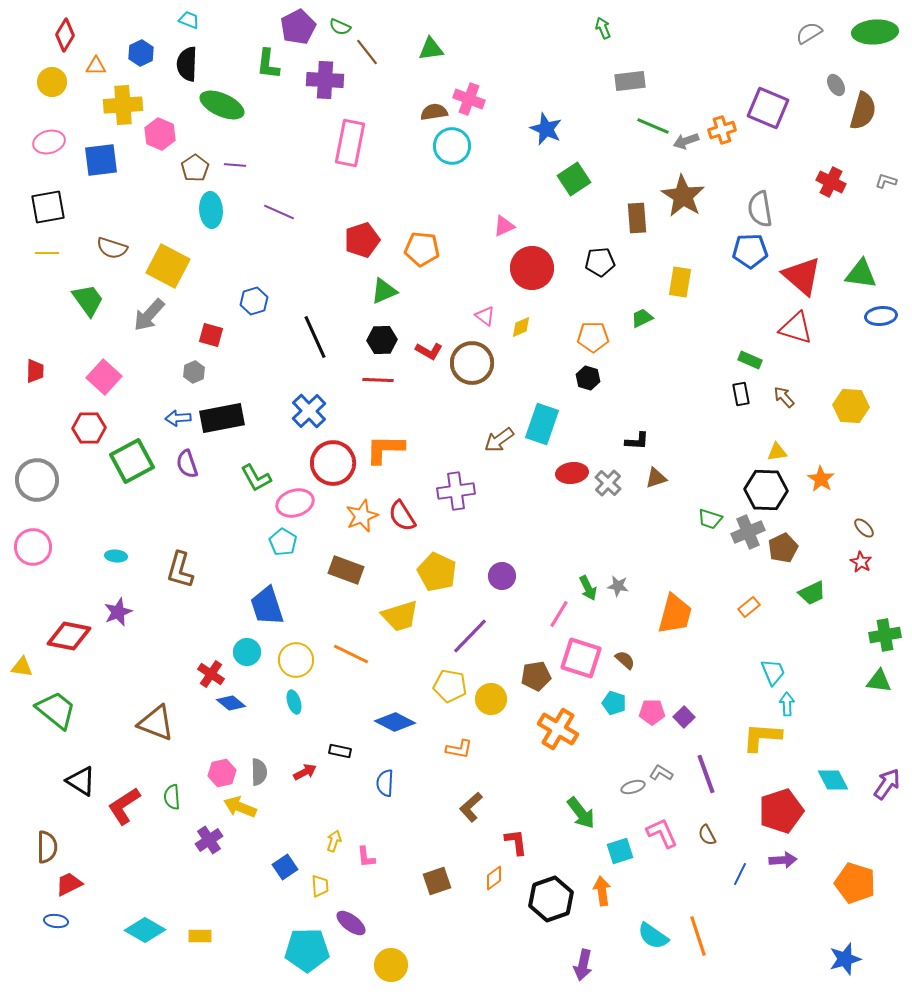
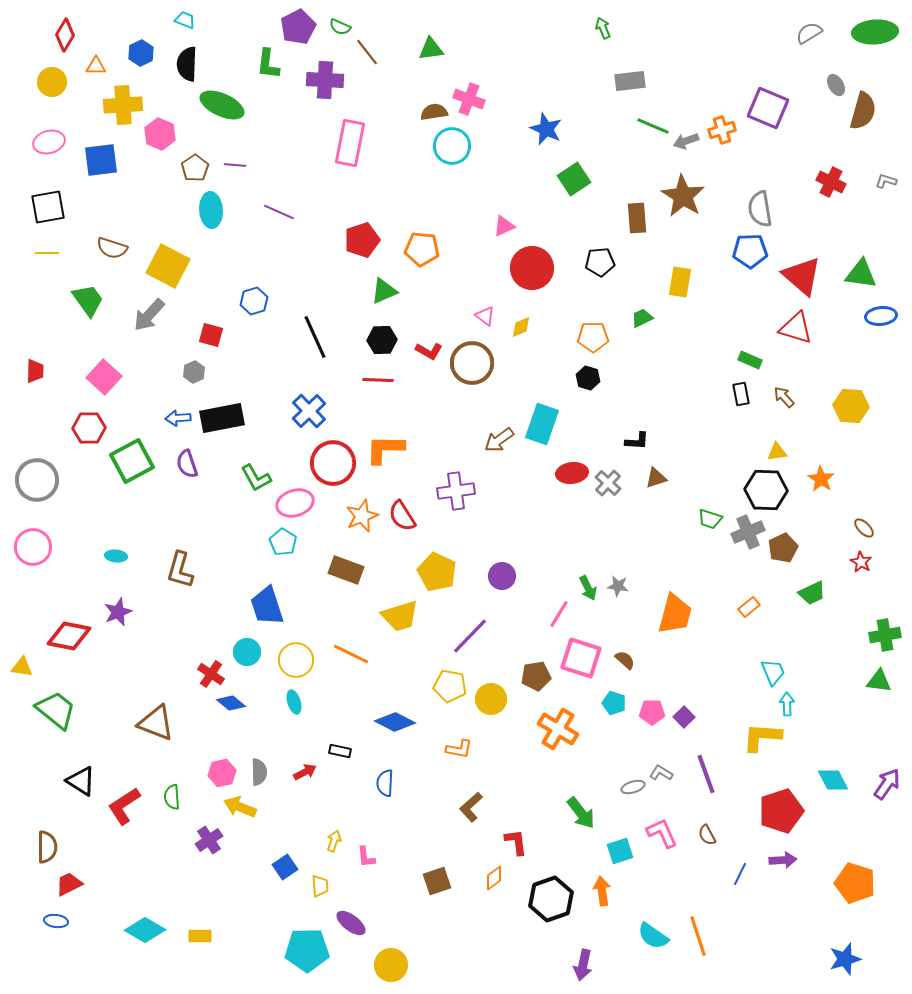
cyan trapezoid at (189, 20): moved 4 px left
